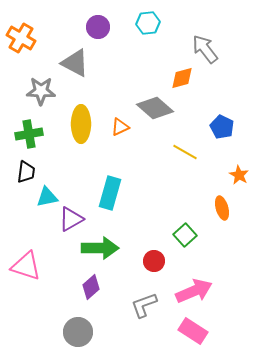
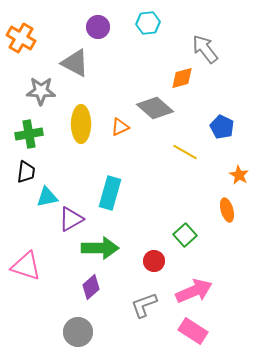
orange ellipse: moved 5 px right, 2 px down
